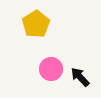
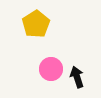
black arrow: moved 3 px left; rotated 25 degrees clockwise
